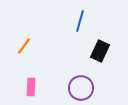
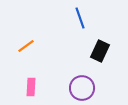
blue line: moved 3 px up; rotated 35 degrees counterclockwise
orange line: moved 2 px right; rotated 18 degrees clockwise
purple circle: moved 1 px right
